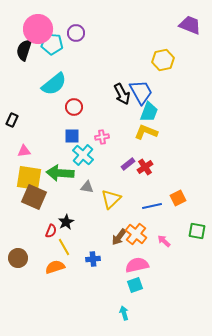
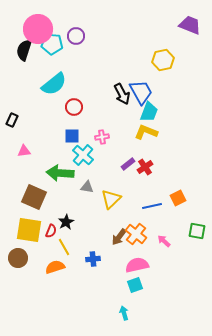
purple circle: moved 3 px down
yellow square: moved 52 px down
